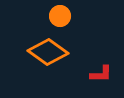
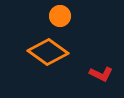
red L-shape: rotated 25 degrees clockwise
